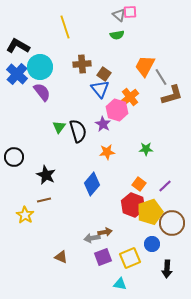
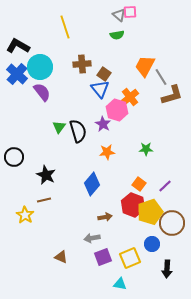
brown arrow: moved 15 px up
